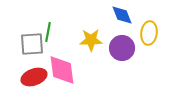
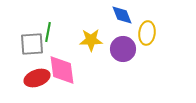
yellow ellipse: moved 2 px left
purple circle: moved 1 px right, 1 px down
red ellipse: moved 3 px right, 1 px down
